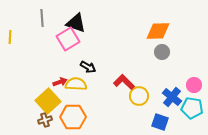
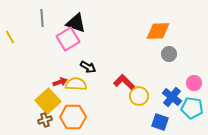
yellow line: rotated 32 degrees counterclockwise
gray circle: moved 7 px right, 2 px down
pink circle: moved 2 px up
